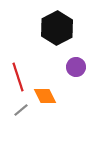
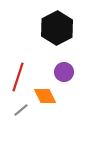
purple circle: moved 12 px left, 5 px down
red line: rotated 36 degrees clockwise
